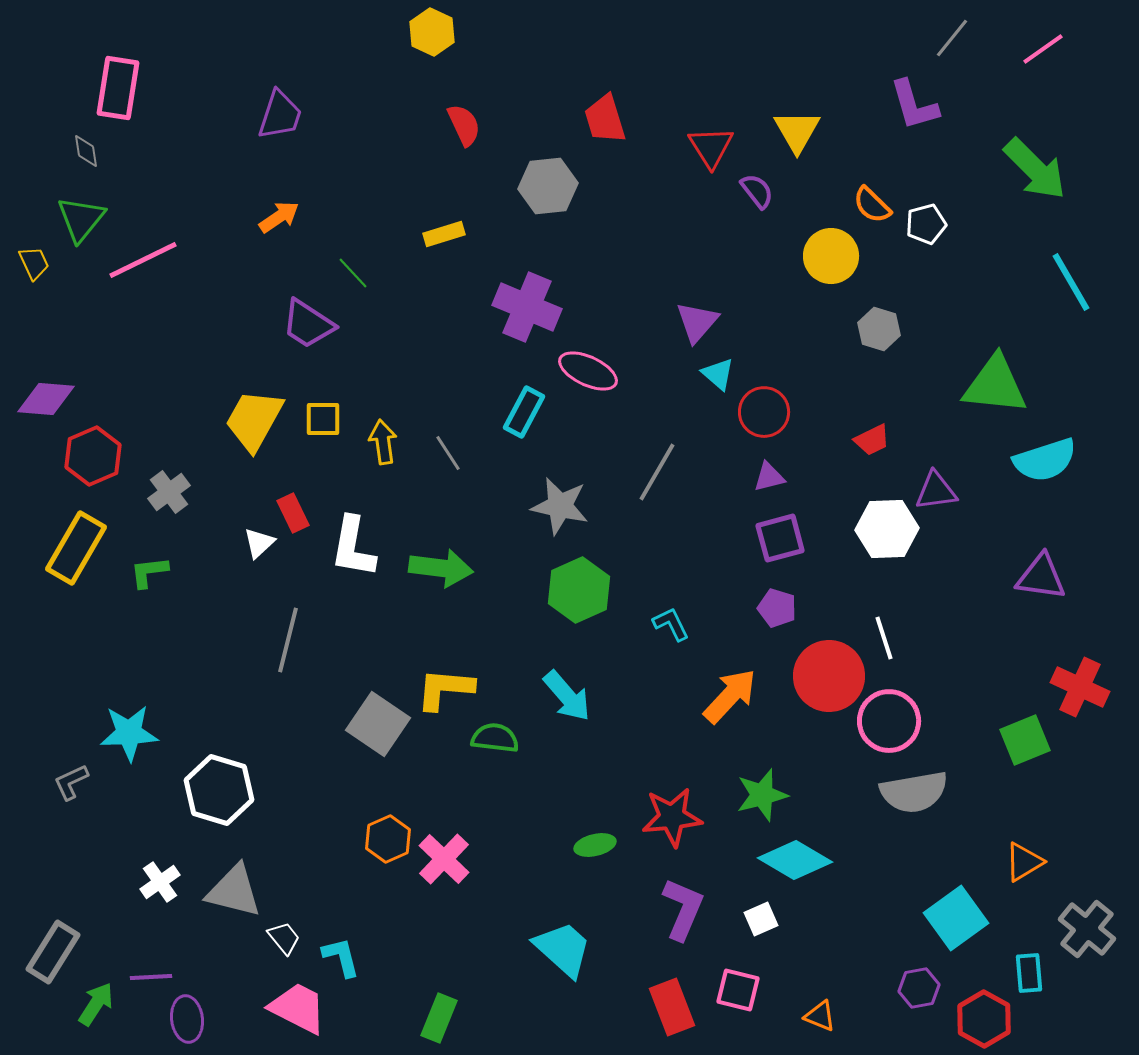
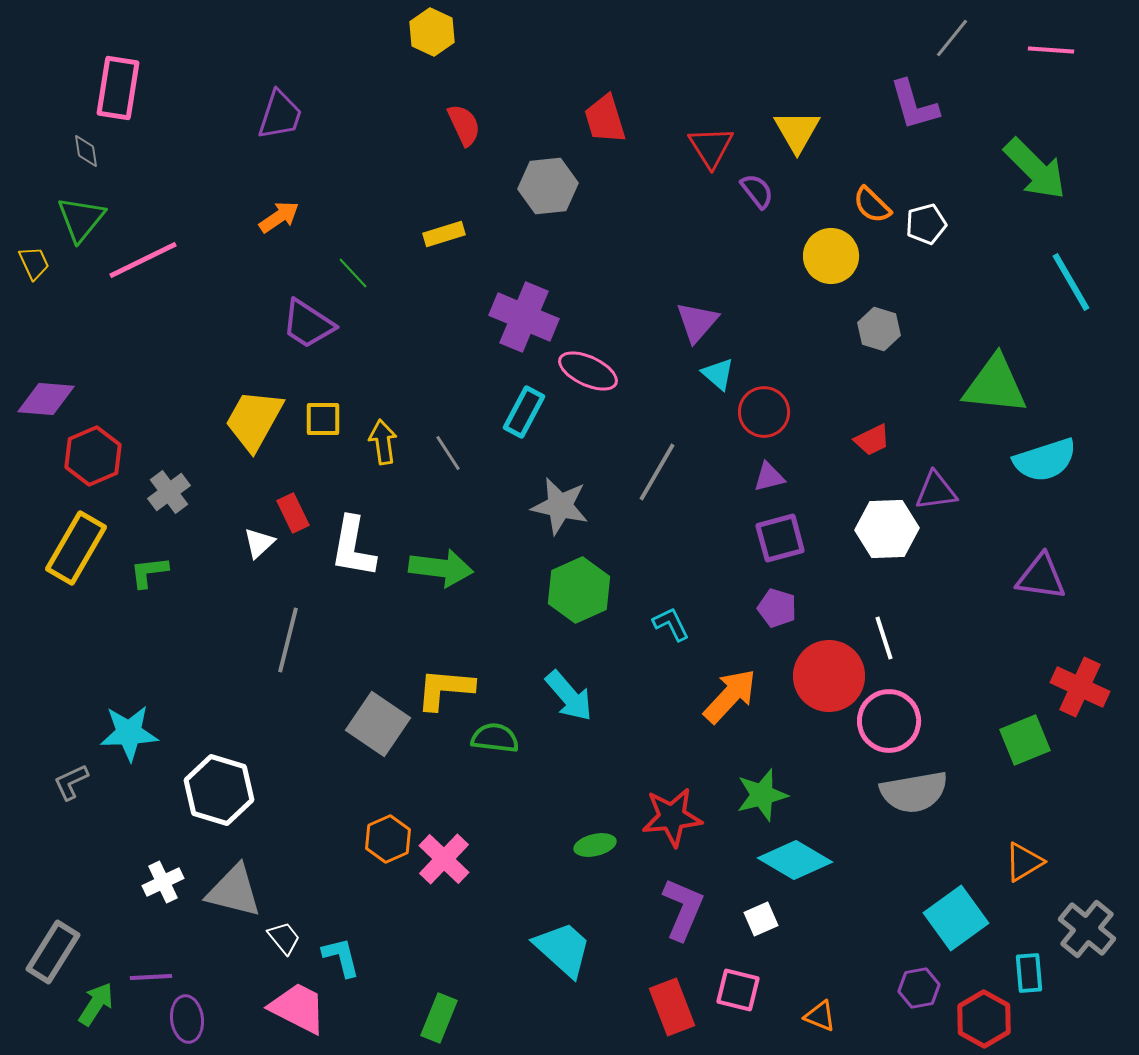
pink line at (1043, 49): moved 8 px right, 1 px down; rotated 39 degrees clockwise
purple cross at (527, 307): moved 3 px left, 10 px down
cyan arrow at (567, 696): moved 2 px right
white cross at (160, 882): moved 3 px right; rotated 9 degrees clockwise
